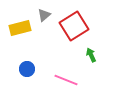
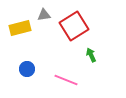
gray triangle: rotated 32 degrees clockwise
